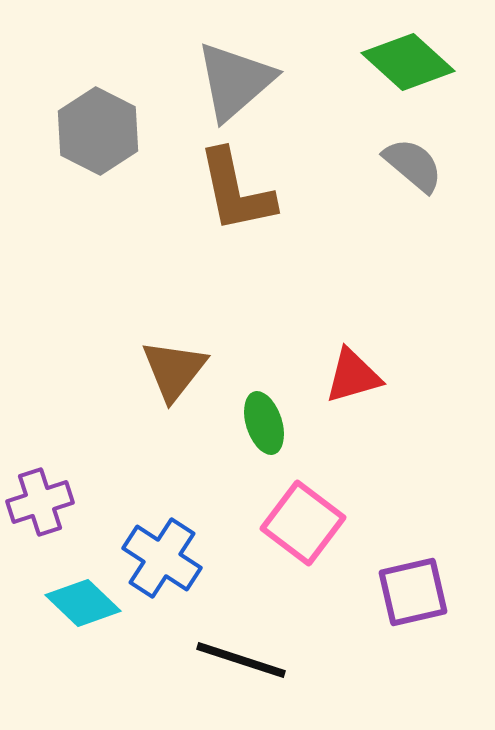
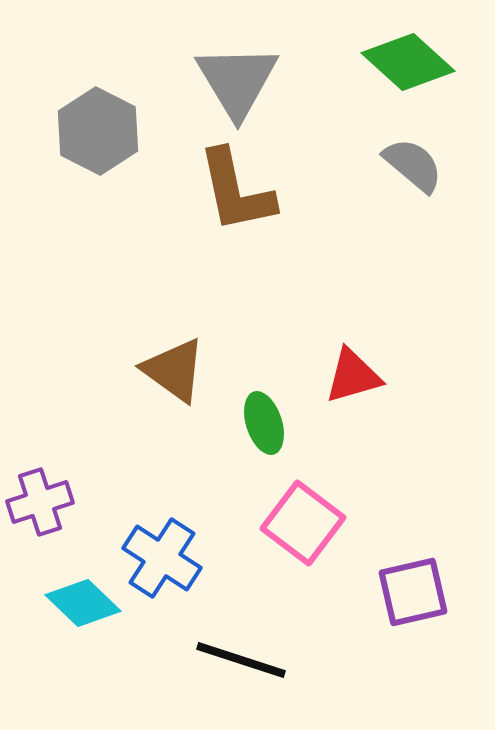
gray triangle: moved 2 px right; rotated 20 degrees counterclockwise
brown triangle: rotated 32 degrees counterclockwise
